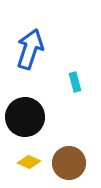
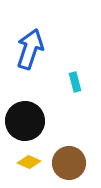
black circle: moved 4 px down
